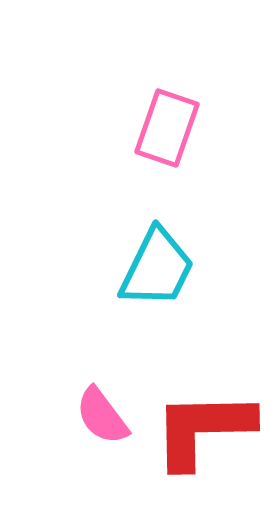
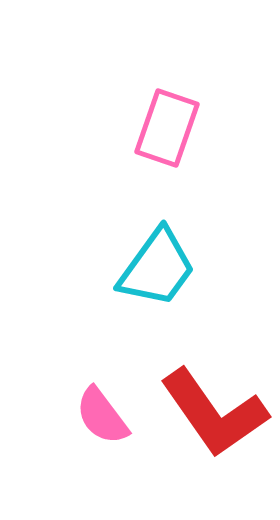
cyan trapezoid: rotated 10 degrees clockwise
red L-shape: moved 11 px right, 16 px up; rotated 124 degrees counterclockwise
